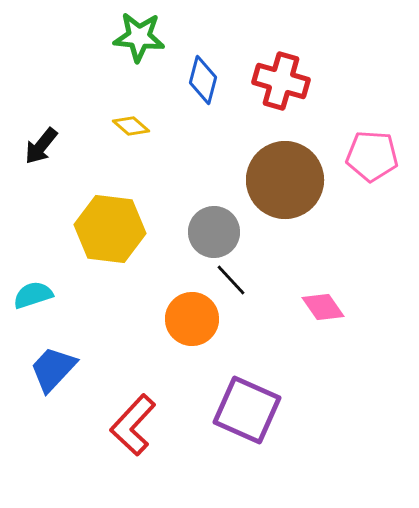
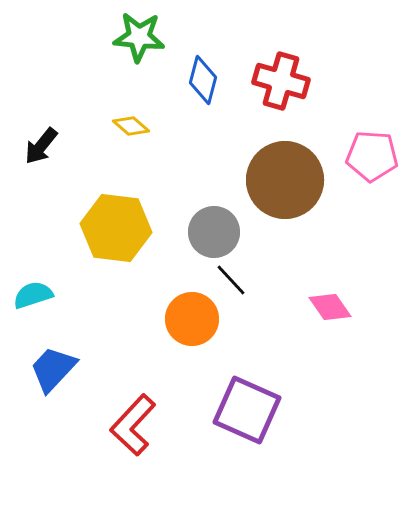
yellow hexagon: moved 6 px right, 1 px up
pink diamond: moved 7 px right
